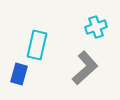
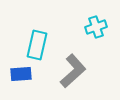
gray L-shape: moved 12 px left, 3 px down
blue rectangle: moved 2 px right; rotated 70 degrees clockwise
